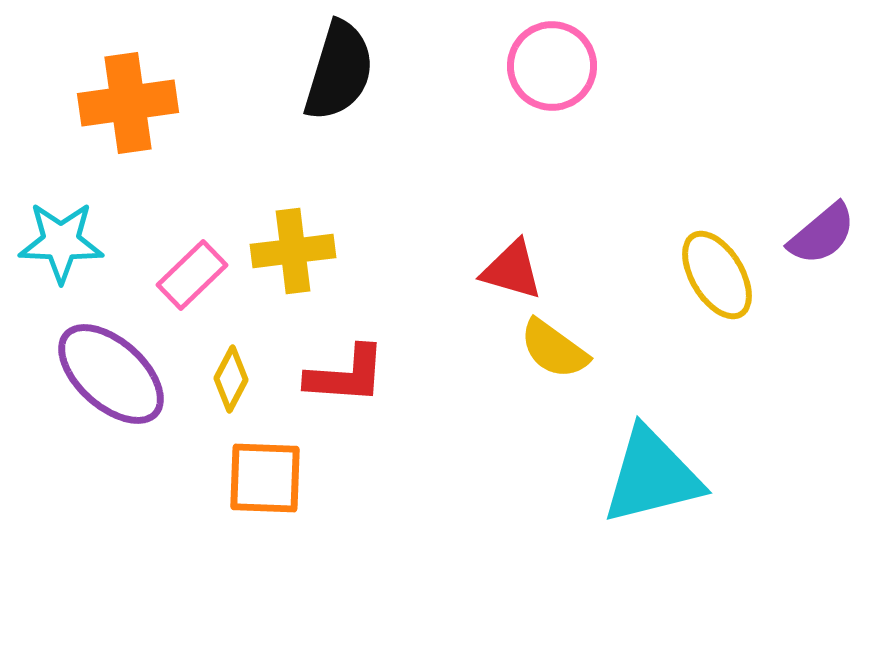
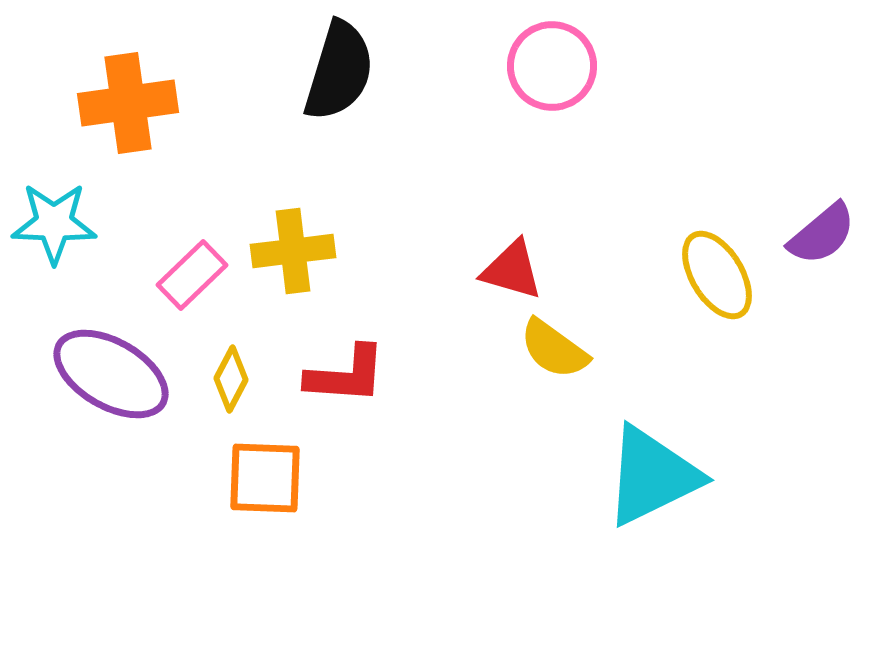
cyan star: moved 7 px left, 19 px up
purple ellipse: rotated 12 degrees counterclockwise
cyan triangle: rotated 12 degrees counterclockwise
